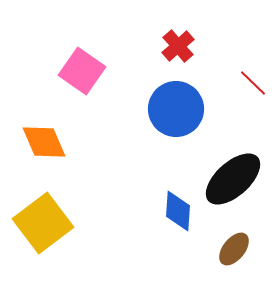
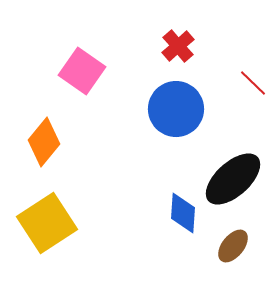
orange diamond: rotated 63 degrees clockwise
blue diamond: moved 5 px right, 2 px down
yellow square: moved 4 px right; rotated 4 degrees clockwise
brown ellipse: moved 1 px left, 3 px up
